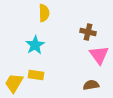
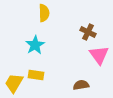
brown cross: rotated 14 degrees clockwise
brown semicircle: moved 10 px left
